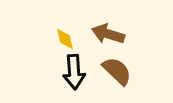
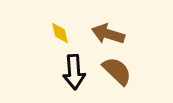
yellow diamond: moved 5 px left, 6 px up
